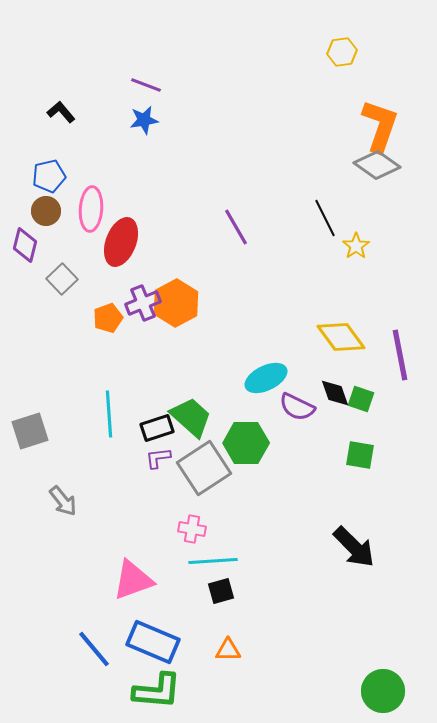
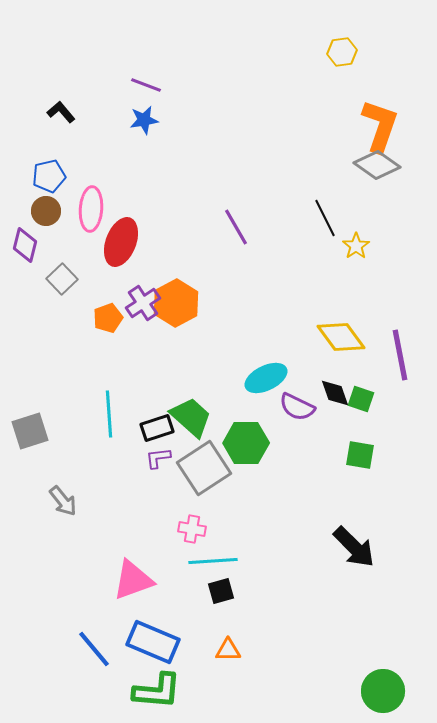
purple cross at (143, 303): rotated 12 degrees counterclockwise
